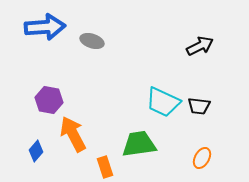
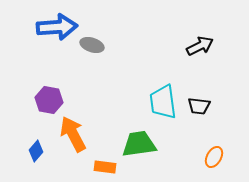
blue arrow: moved 12 px right
gray ellipse: moved 4 px down
cyan trapezoid: rotated 57 degrees clockwise
orange ellipse: moved 12 px right, 1 px up
orange rectangle: rotated 65 degrees counterclockwise
